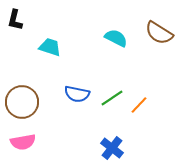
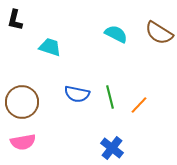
cyan semicircle: moved 4 px up
green line: moved 2 px left, 1 px up; rotated 70 degrees counterclockwise
